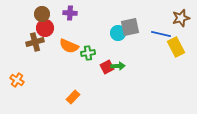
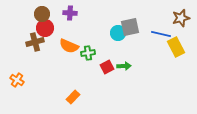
green arrow: moved 6 px right
